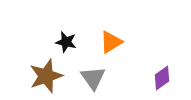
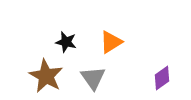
brown star: rotated 24 degrees counterclockwise
